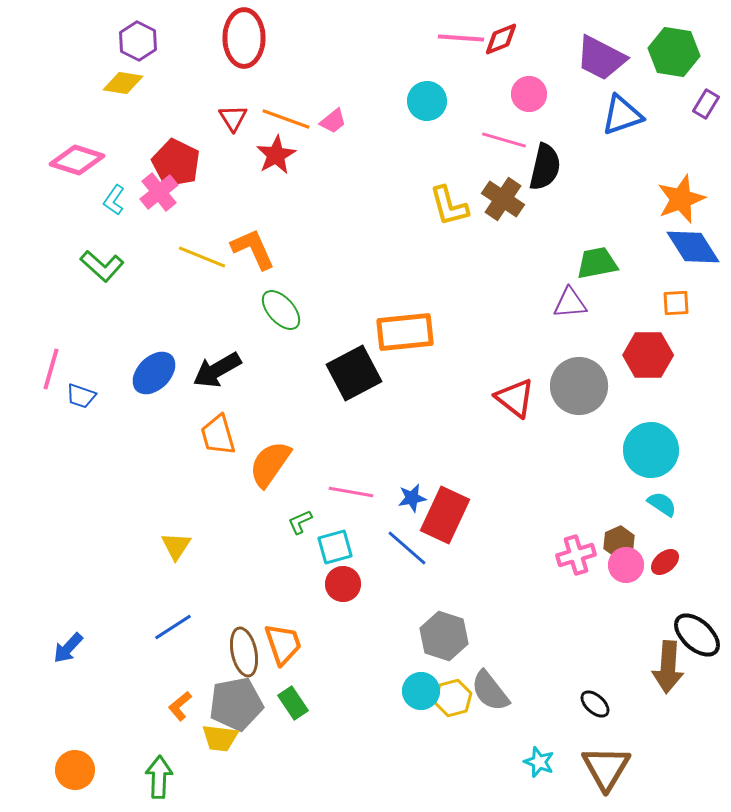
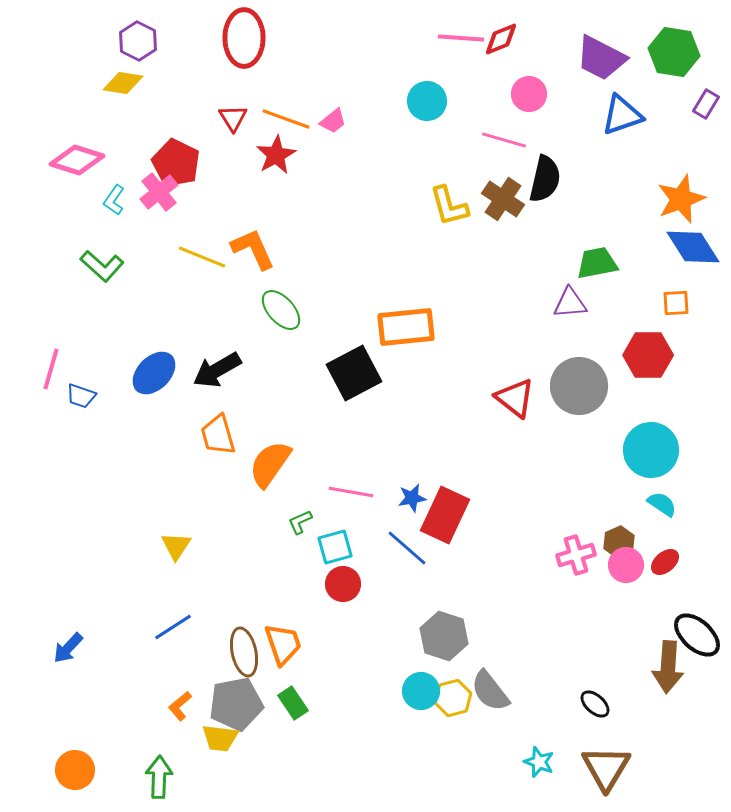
black semicircle at (545, 167): moved 12 px down
orange rectangle at (405, 332): moved 1 px right, 5 px up
